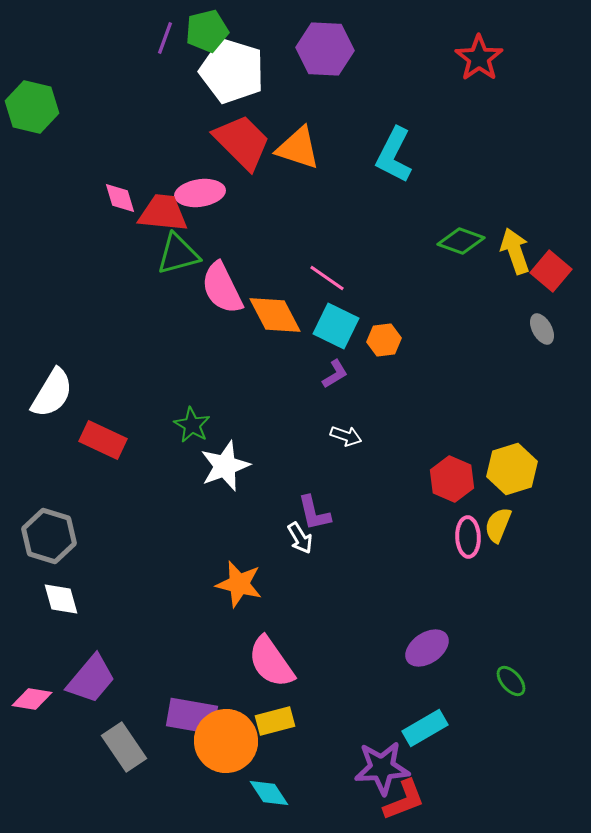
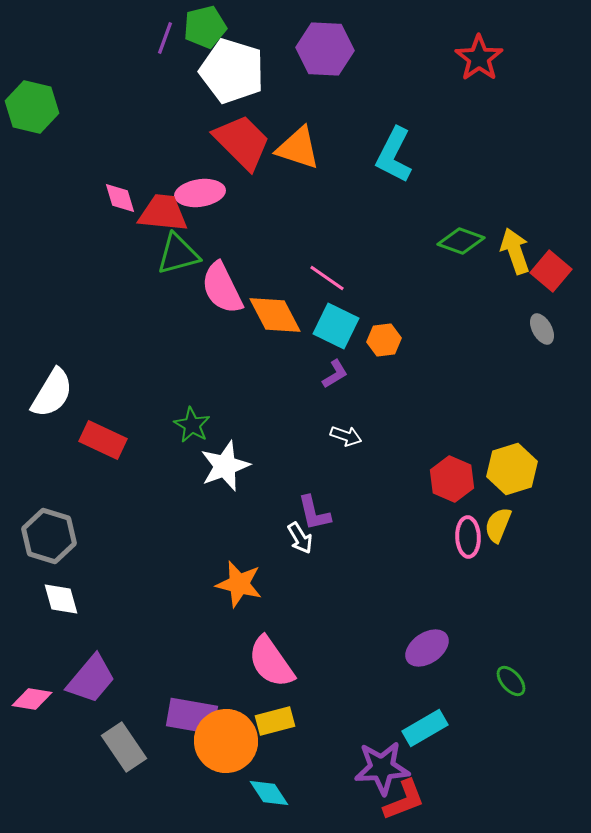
green pentagon at (207, 31): moved 2 px left, 4 px up
